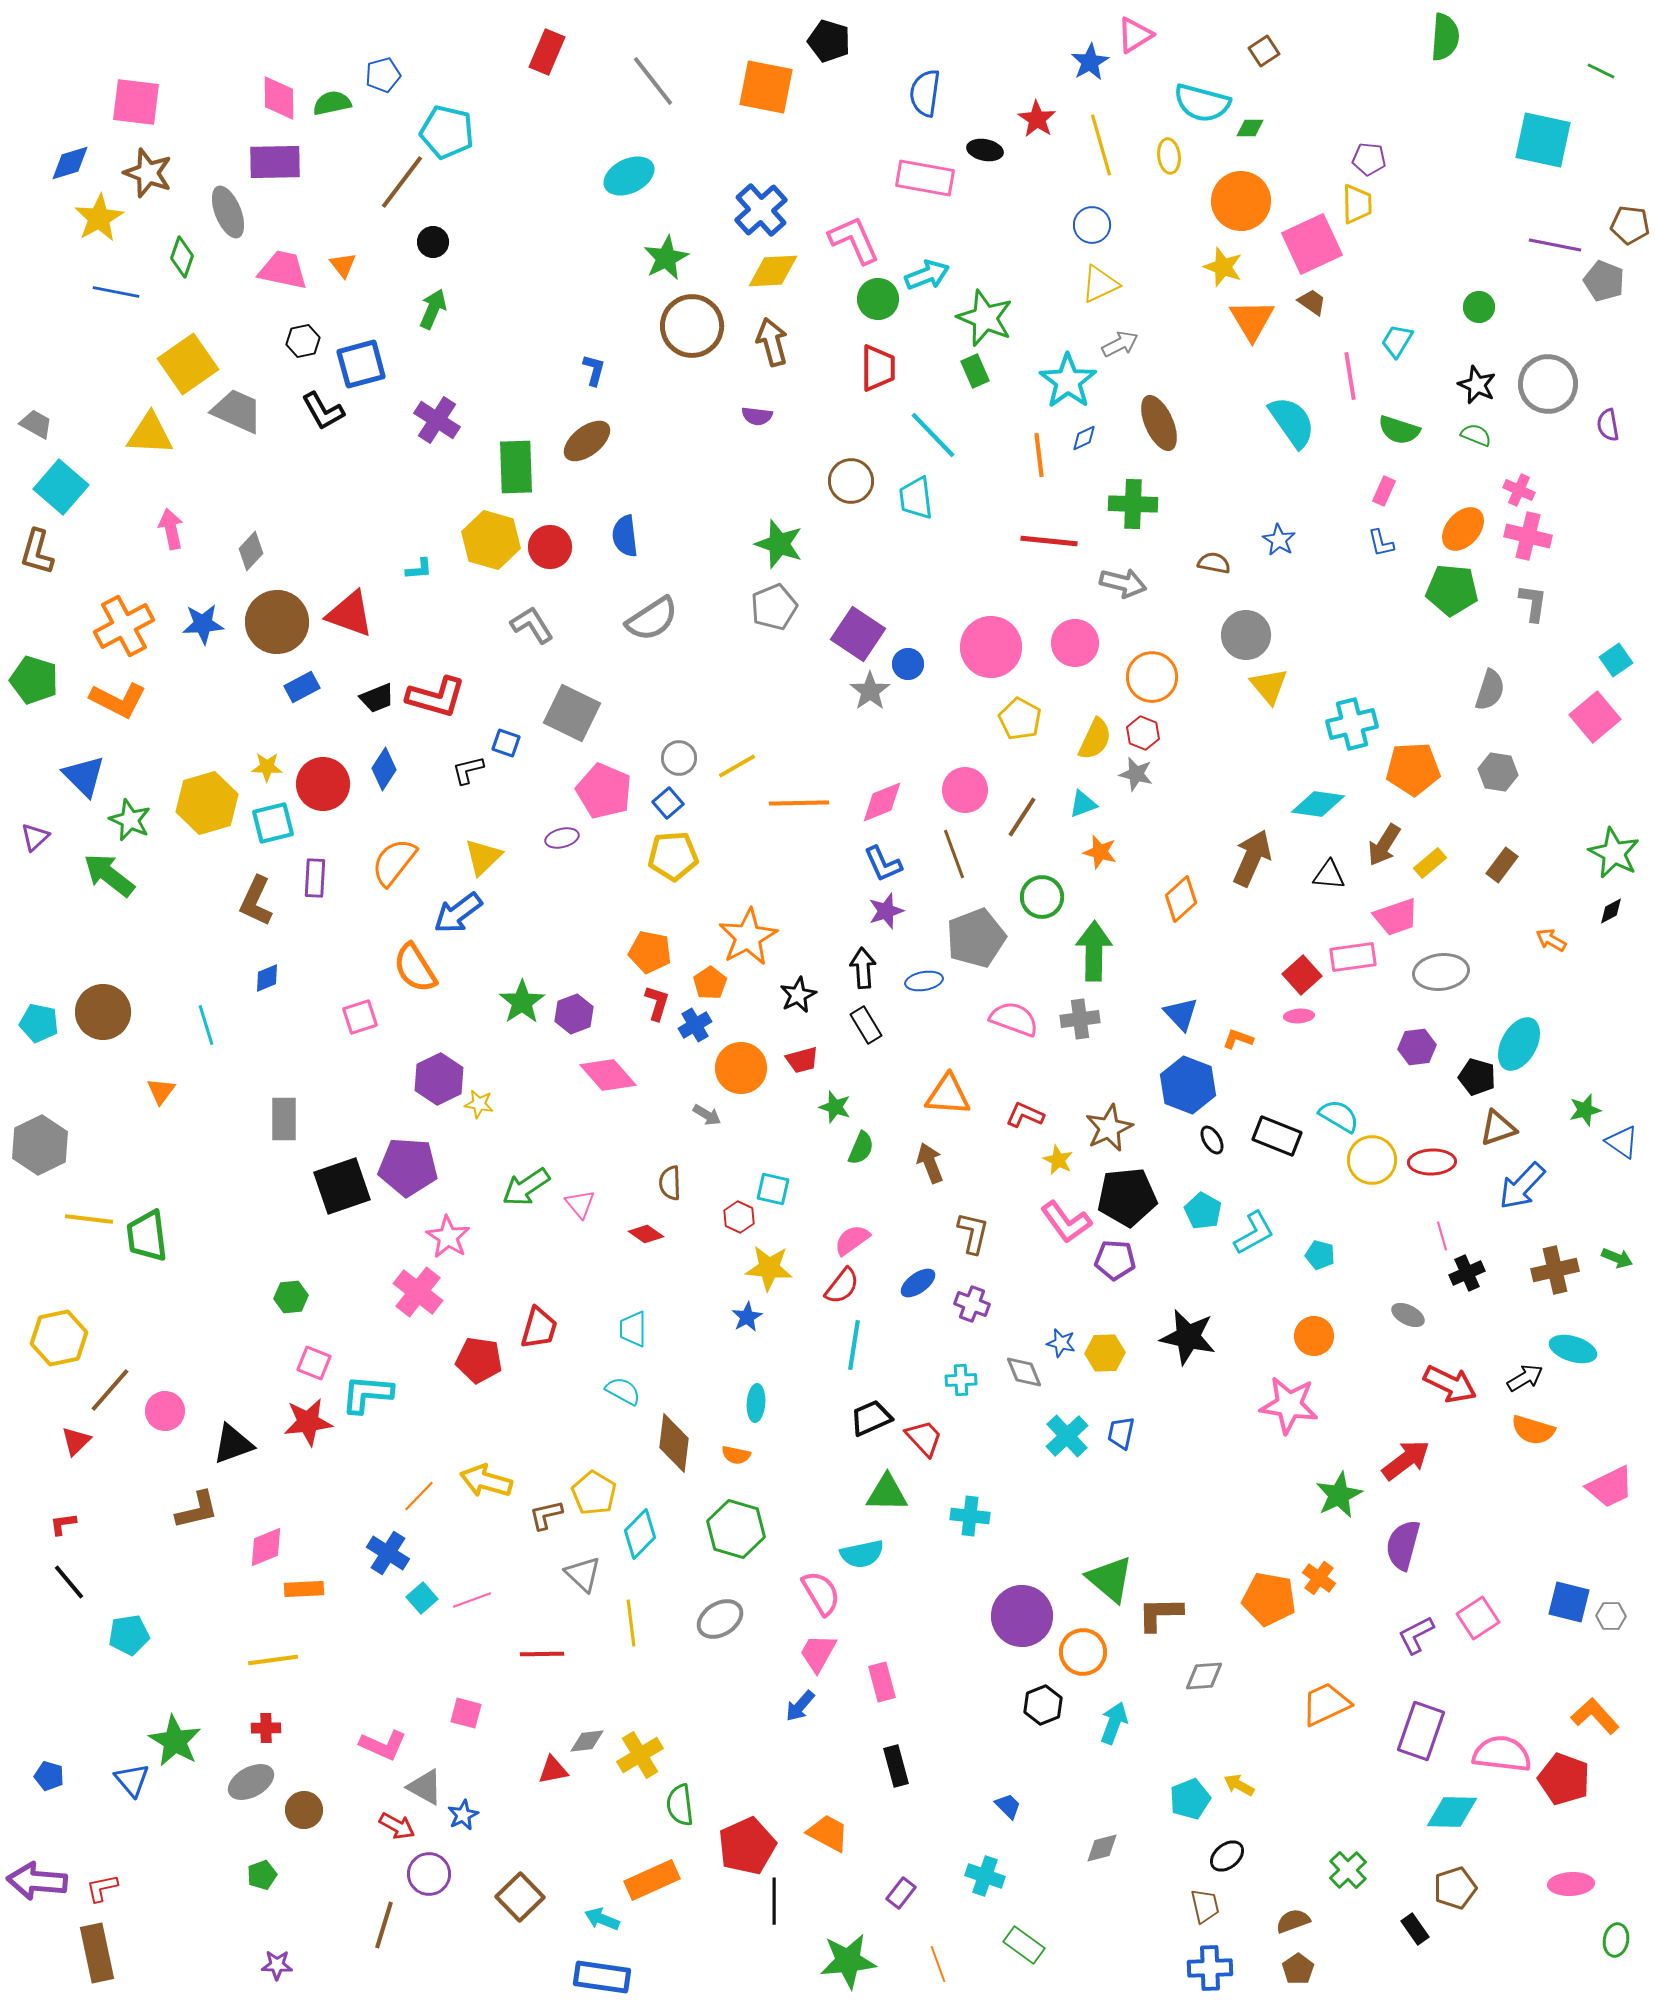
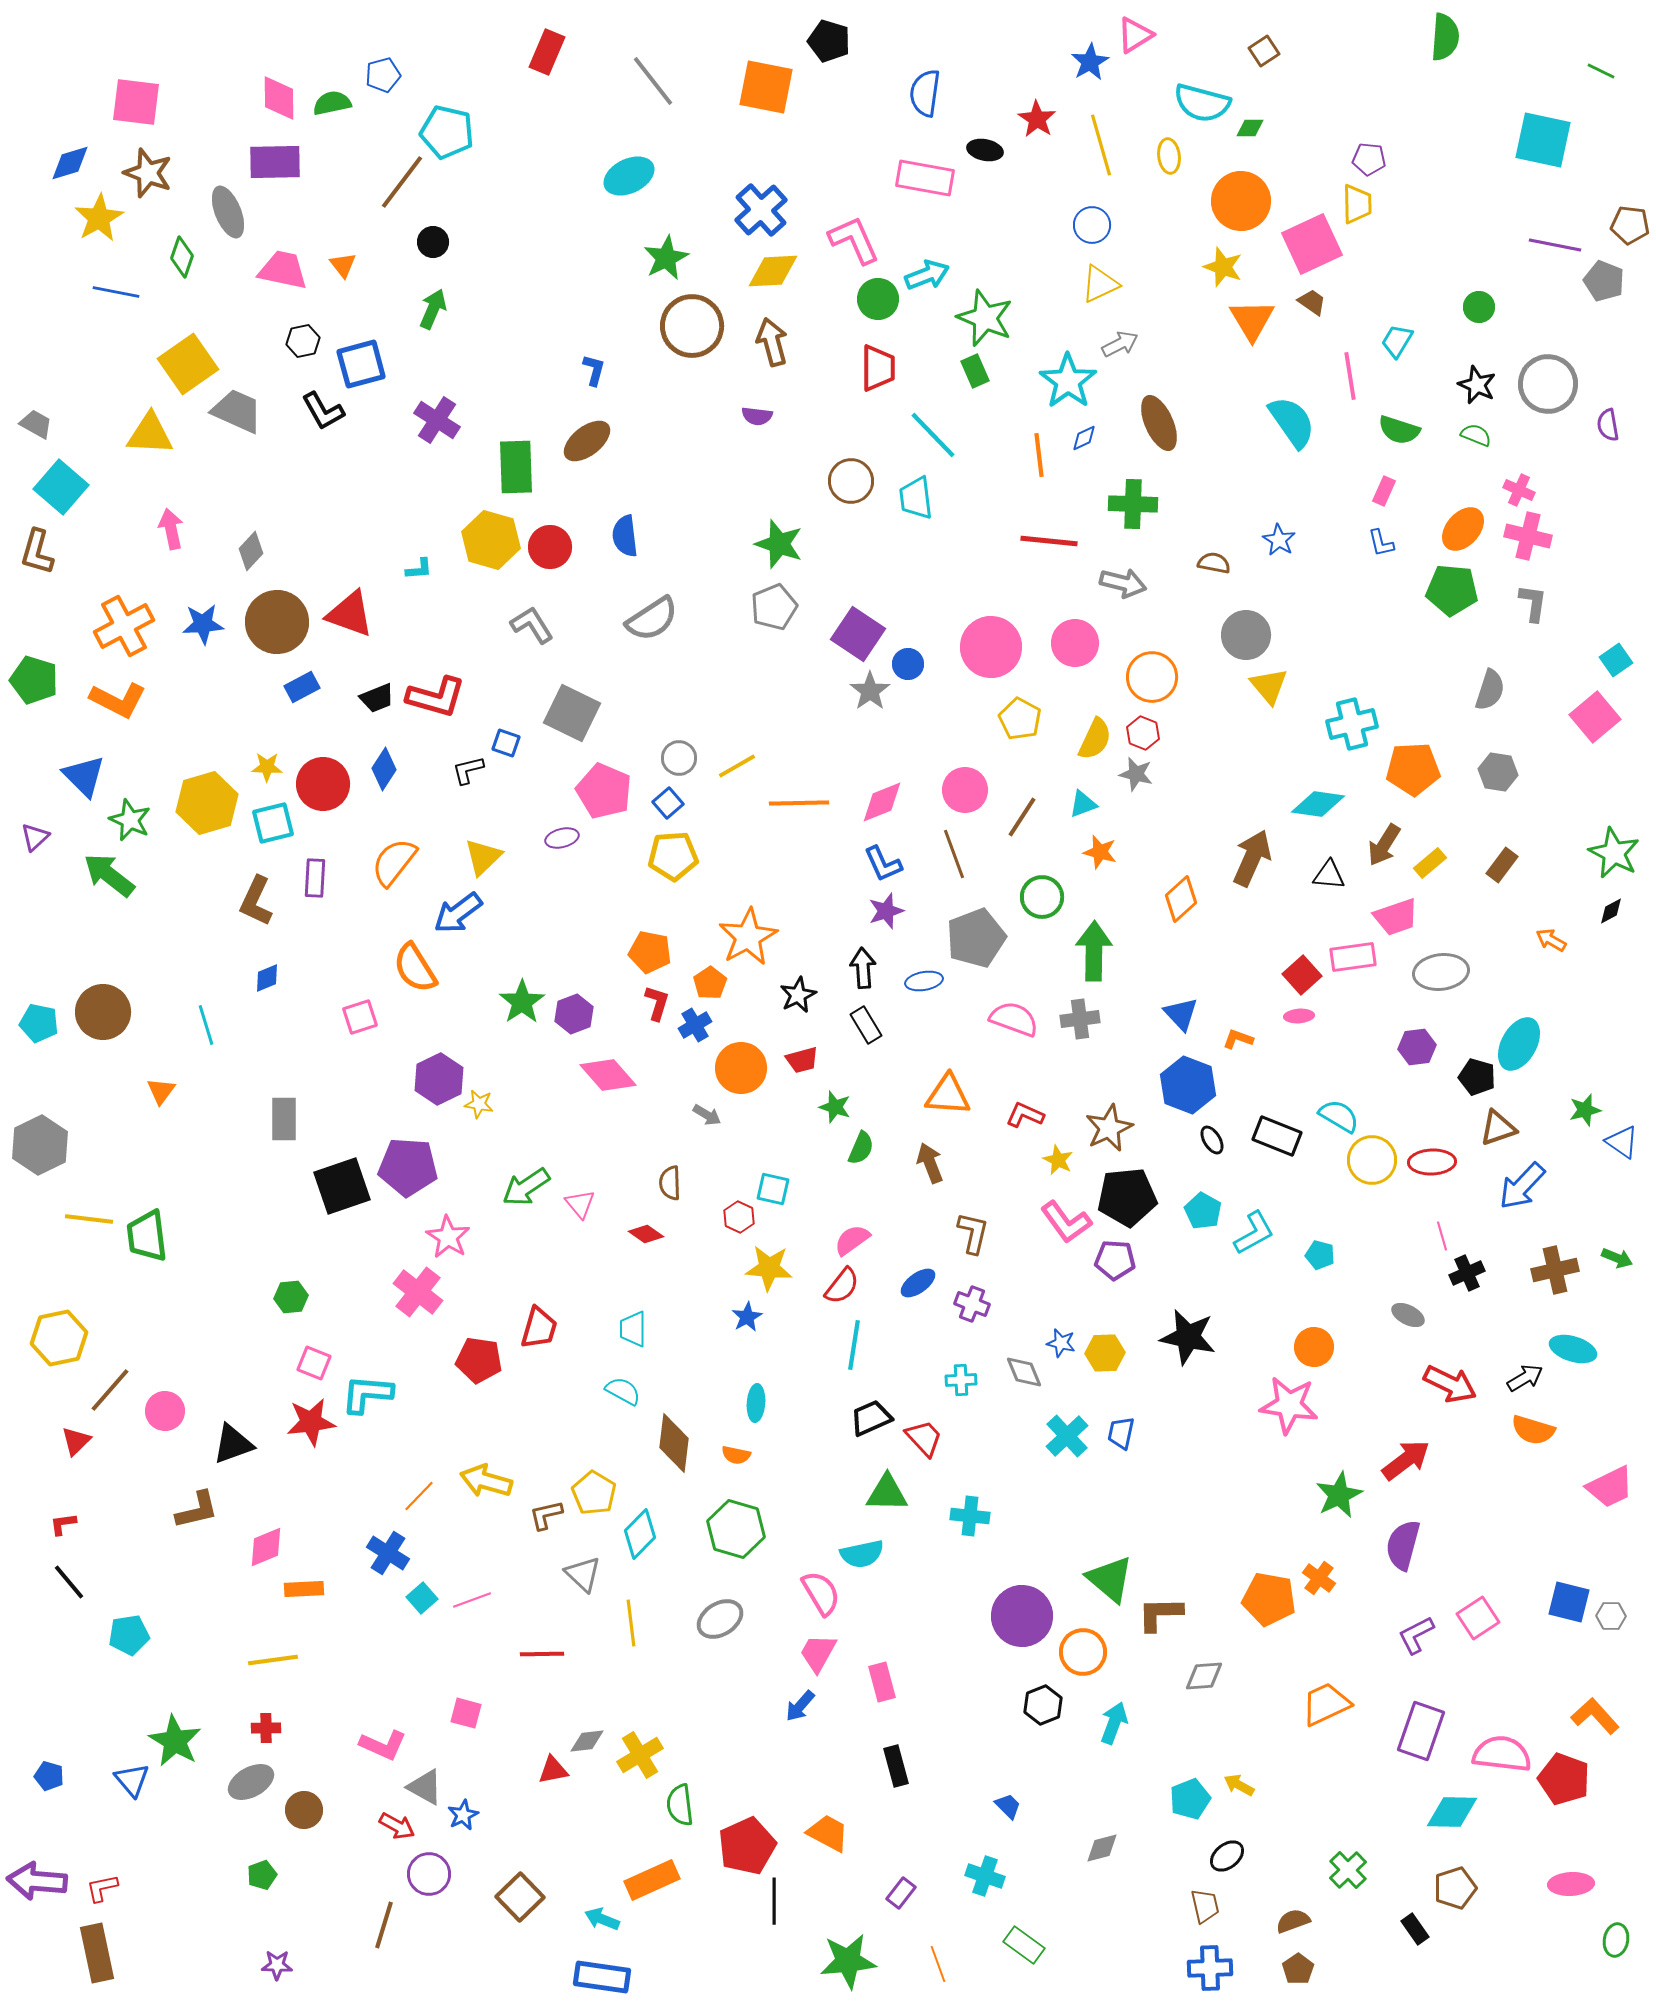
orange circle at (1314, 1336): moved 11 px down
red star at (308, 1422): moved 3 px right
